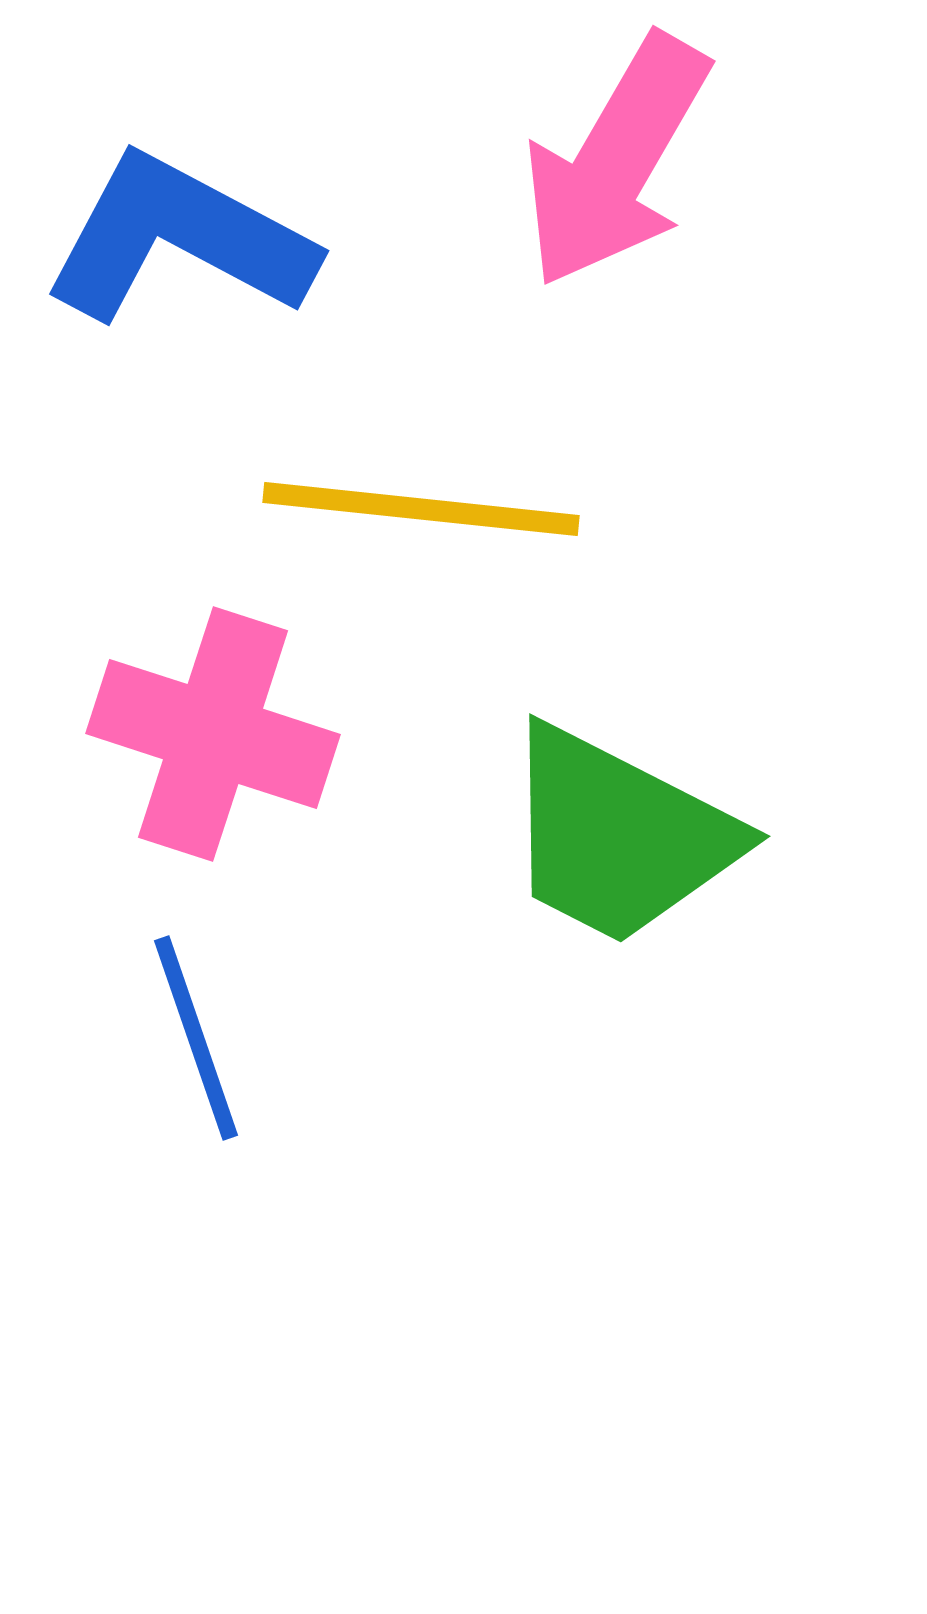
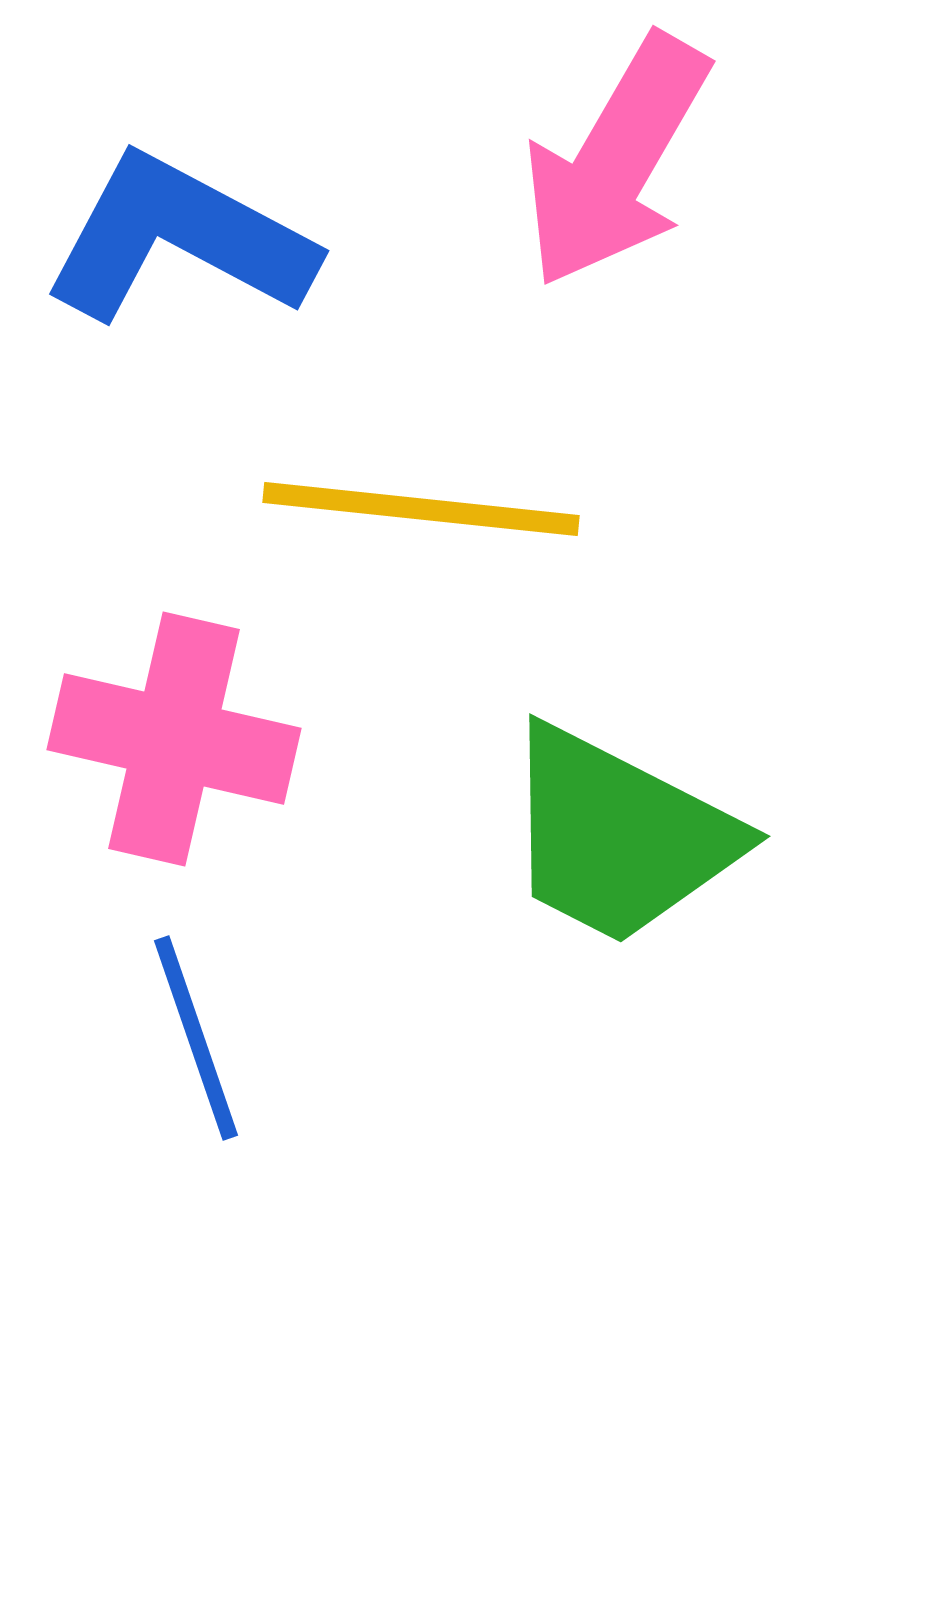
pink cross: moved 39 px left, 5 px down; rotated 5 degrees counterclockwise
